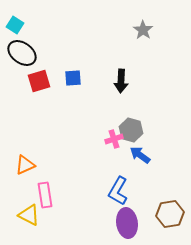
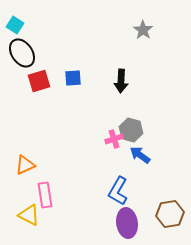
black ellipse: rotated 20 degrees clockwise
